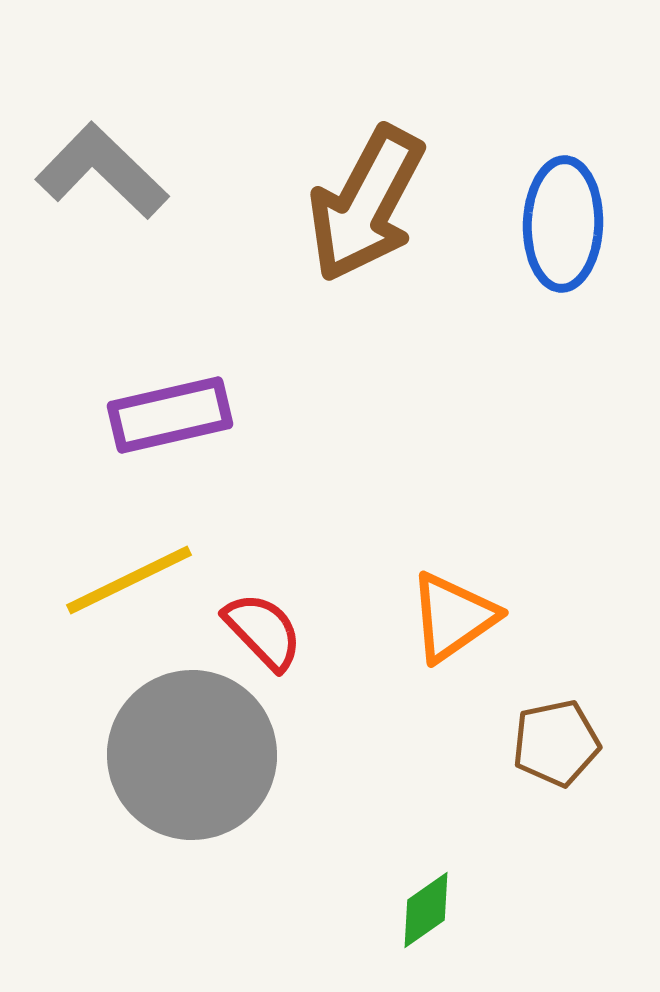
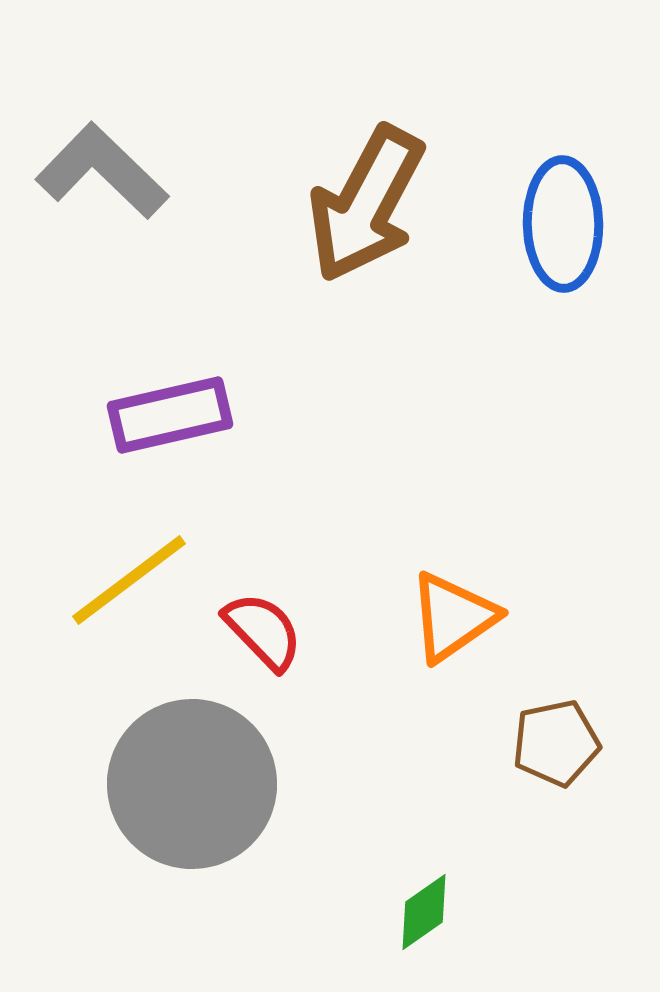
blue ellipse: rotated 3 degrees counterclockwise
yellow line: rotated 11 degrees counterclockwise
gray circle: moved 29 px down
green diamond: moved 2 px left, 2 px down
